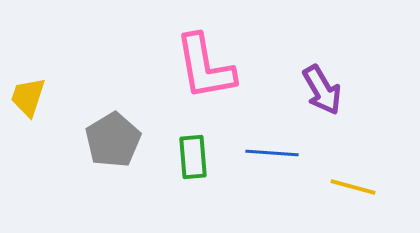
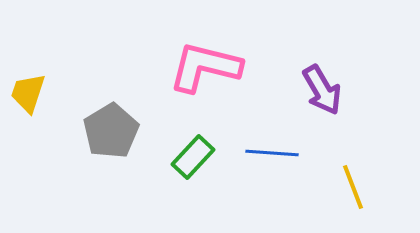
pink L-shape: rotated 114 degrees clockwise
yellow trapezoid: moved 4 px up
gray pentagon: moved 2 px left, 9 px up
green rectangle: rotated 48 degrees clockwise
yellow line: rotated 54 degrees clockwise
